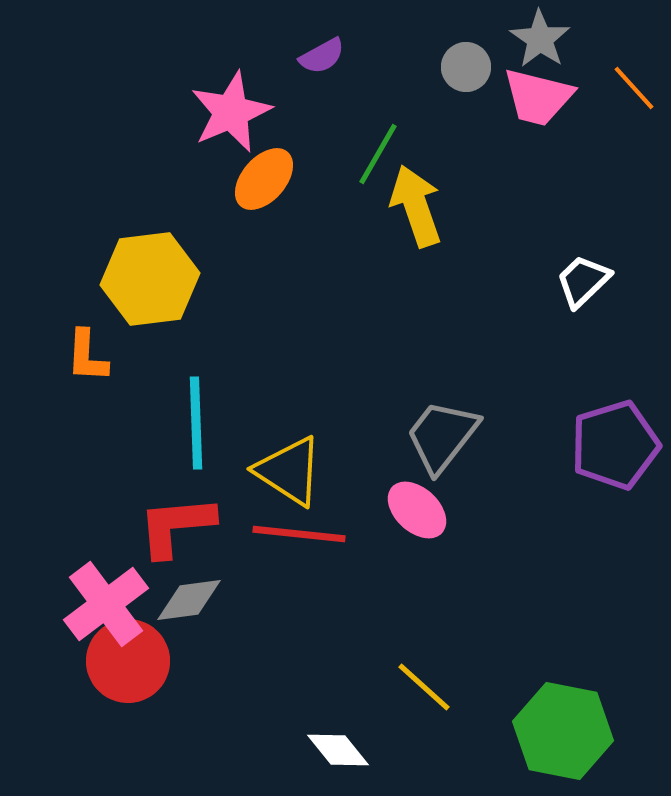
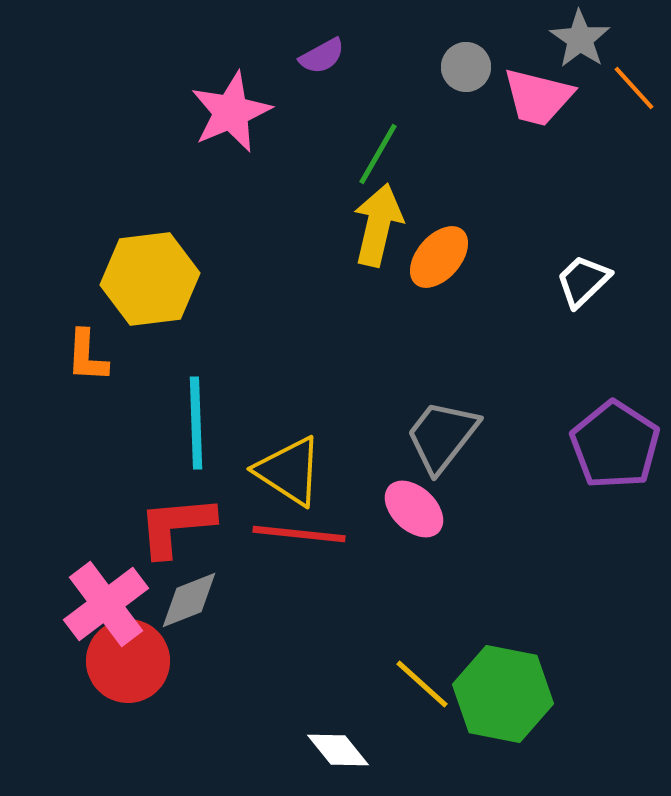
gray star: moved 40 px right
orange ellipse: moved 175 px right, 78 px down
yellow arrow: moved 38 px left, 19 px down; rotated 32 degrees clockwise
purple pentagon: rotated 22 degrees counterclockwise
pink ellipse: moved 3 px left, 1 px up
gray diamond: rotated 14 degrees counterclockwise
yellow line: moved 2 px left, 3 px up
green hexagon: moved 60 px left, 37 px up
